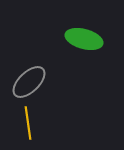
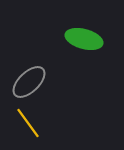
yellow line: rotated 28 degrees counterclockwise
